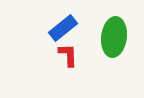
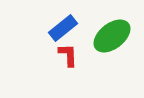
green ellipse: moved 2 px left, 1 px up; rotated 45 degrees clockwise
